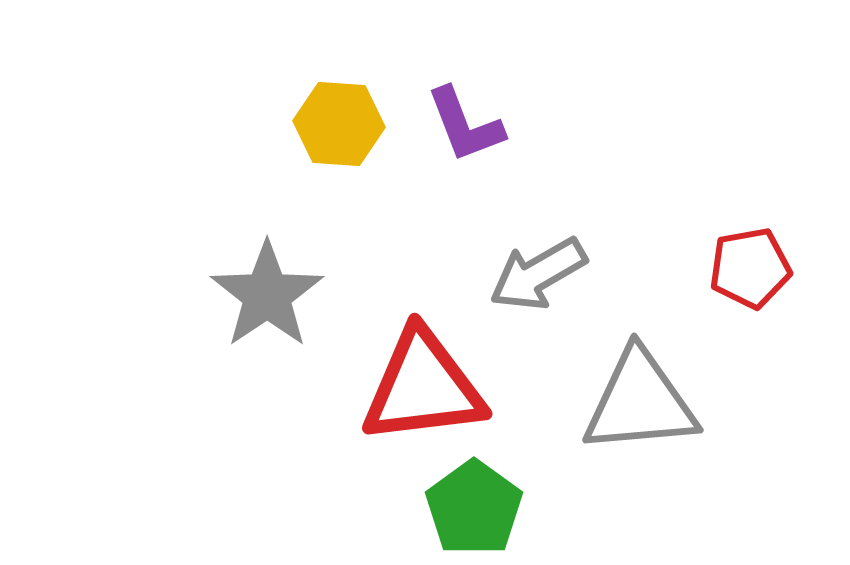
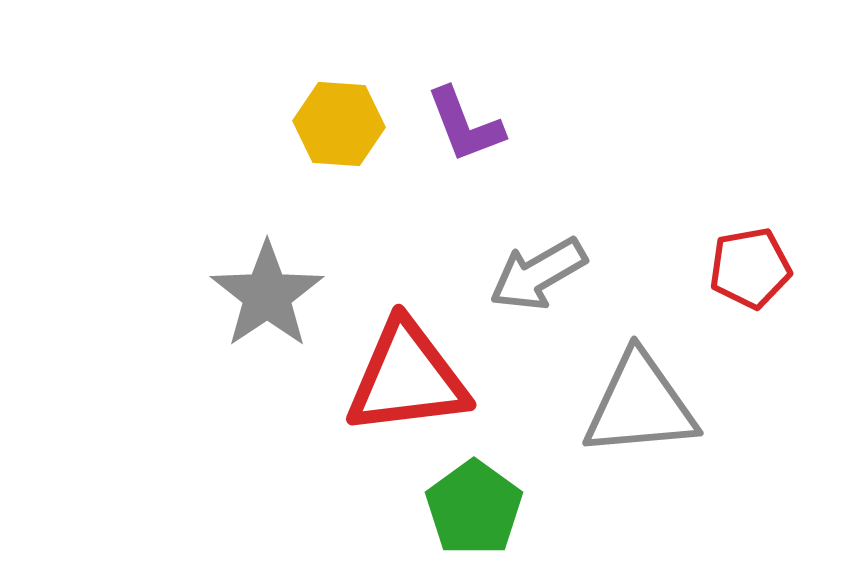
red triangle: moved 16 px left, 9 px up
gray triangle: moved 3 px down
